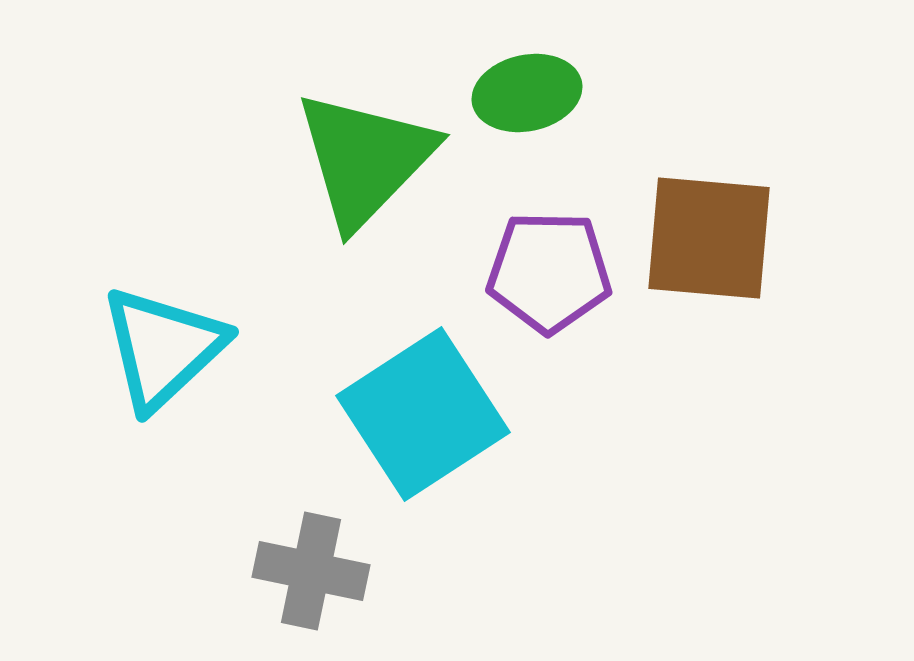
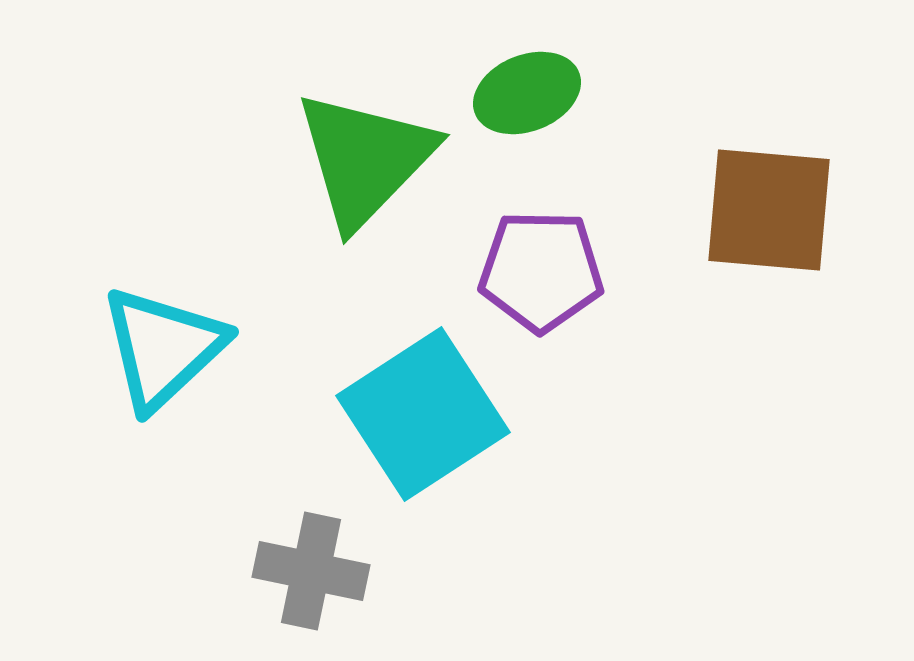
green ellipse: rotated 10 degrees counterclockwise
brown square: moved 60 px right, 28 px up
purple pentagon: moved 8 px left, 1 px up
